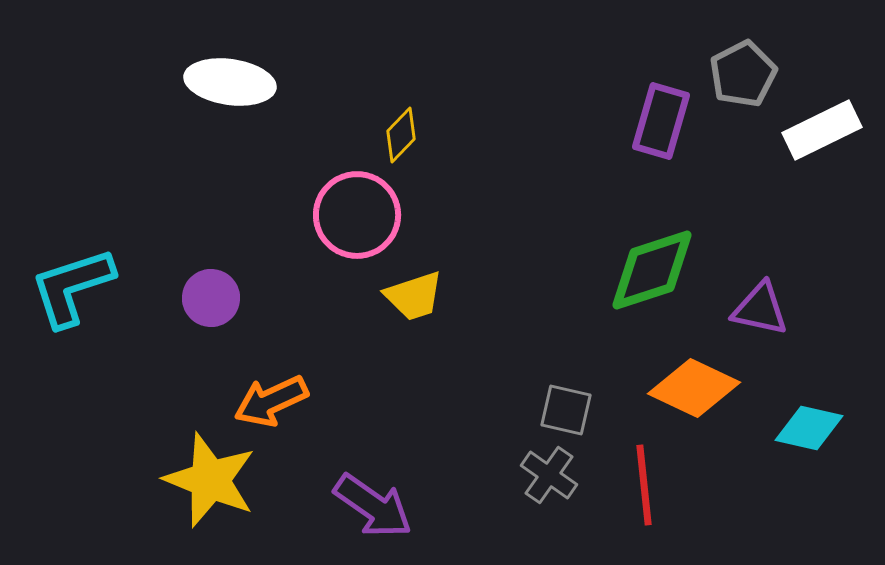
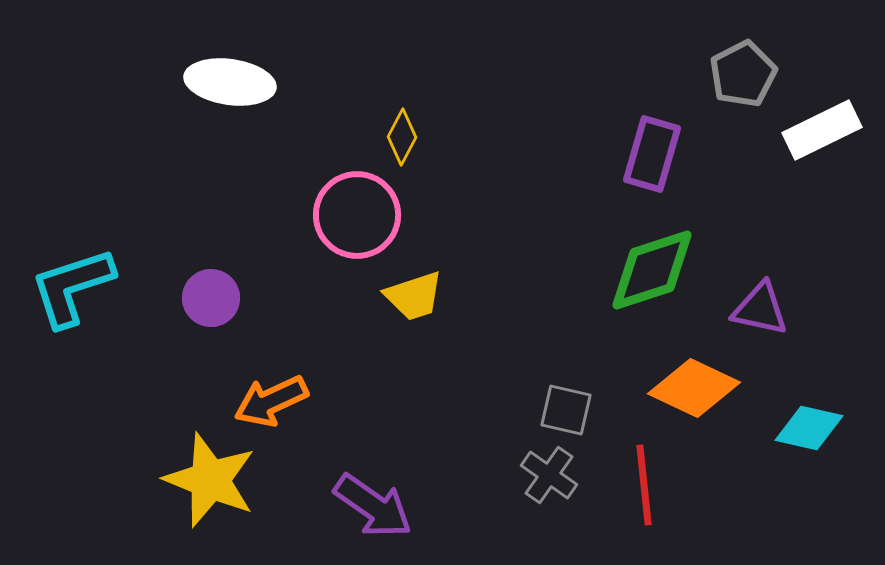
purple rectangle: moved 9 px left, 33 px down
yellow diamond: moved 1 px right, 2 px down; rotated 16 degrees counterclockwise
